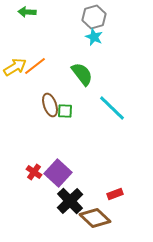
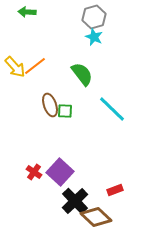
yellow arrow: rotated 80 degrees clockwise
cyan line: moved 1 px down
purple square: moved 2 px right, 1 px up
red rectangle: moved 4 px up
black cross: moved 5 px right
brown diamond: moved 1 px right, 1 px up
